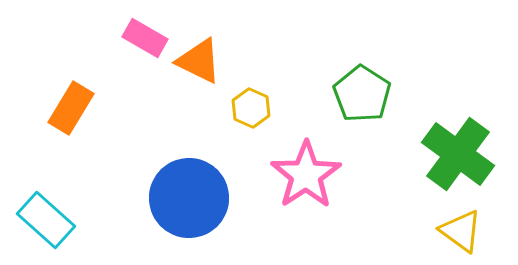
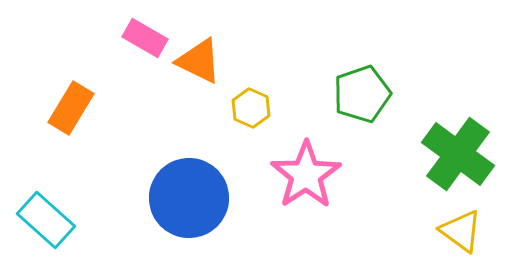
green pentagon: rotated 20 degrees clockwise
